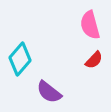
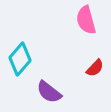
pink semicircle: moved 4 px left, 5 px up
red semicircle: moved 1 px right, 8 px down
